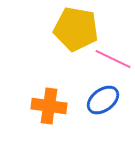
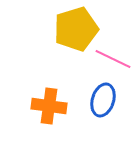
yellow pentagon: rotated 27 degrees counterclockwise
blue ellipse: rotated 36 degrees counterclockwise
